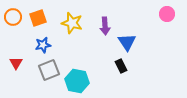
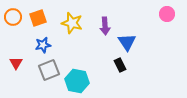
black rectangle: moved 1 px left, 1 px up
